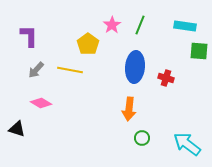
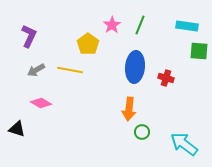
cyan rectangle: moved 2 px right
purple L-shape: rotated 25 degrees clockwise
gray arrow: rotated 18 degrees clockwise
green circle: moved 6 px up
cyan arrow: moved 3 px left
